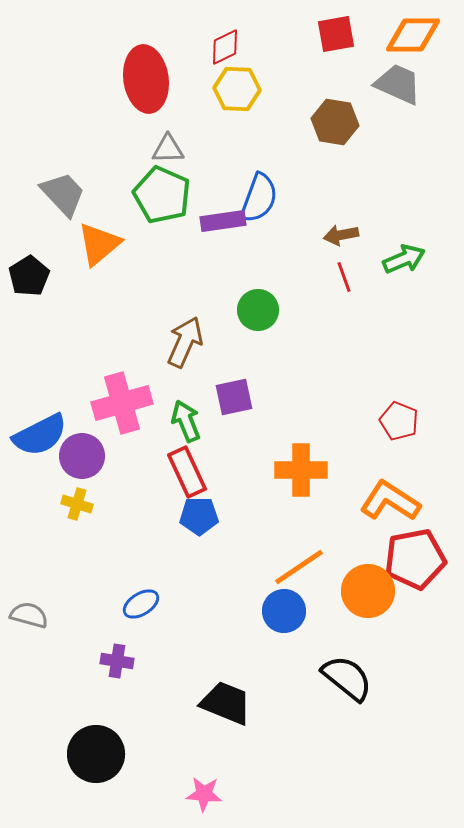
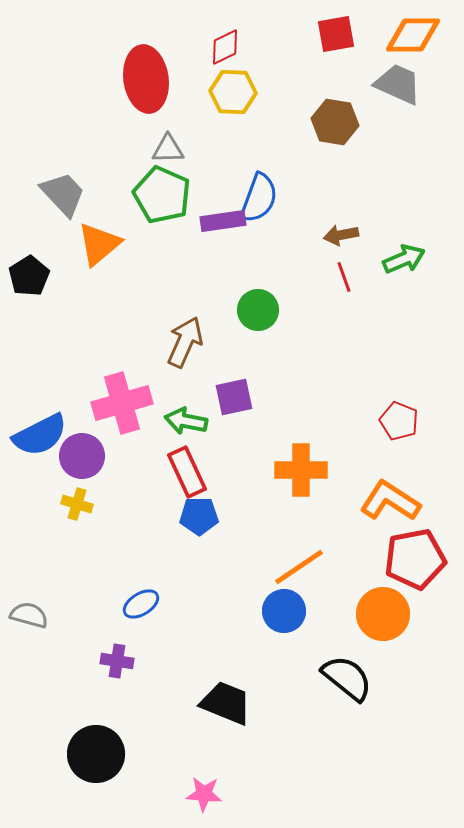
yellow hexagon at (237, 89): moved 4 px left, 3 px down
green arrow at (186, 421): rotated 57 degrees counterclockwise
orange circle at (368, 591): moved 15 px right, 23 px down
